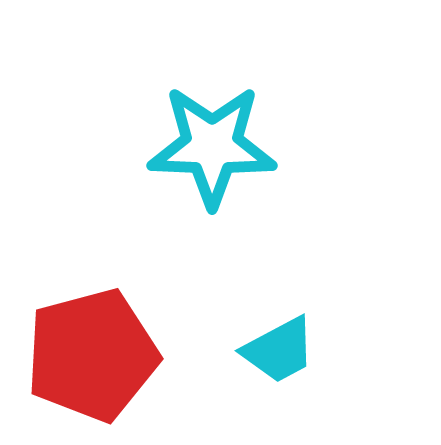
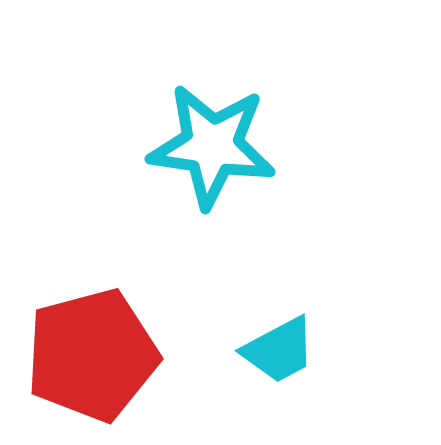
cyan star: rotated 6 degrees clockwise
